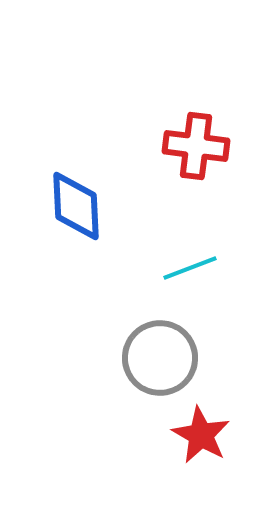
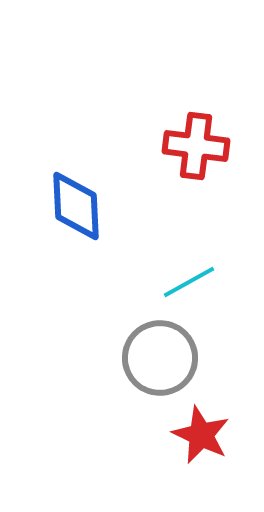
cyan line: moved 1 px left, 14 px down; rotated 8 degrees counterclockwise
red star: rotated 4 degrees counterclockwise
